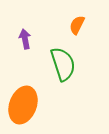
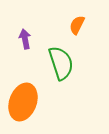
green semicircle: moved 2 px left, 1 px up
orange ellipse: moved 3 px up
